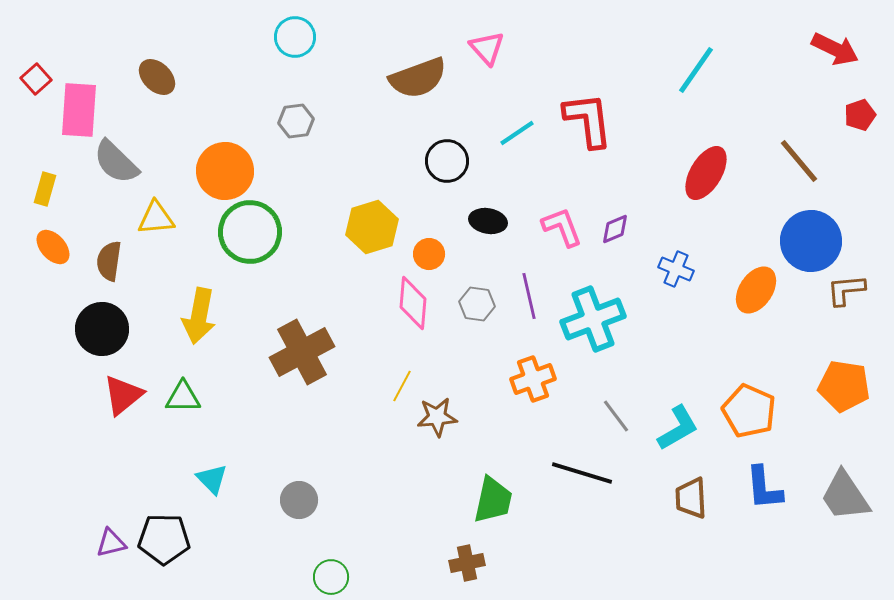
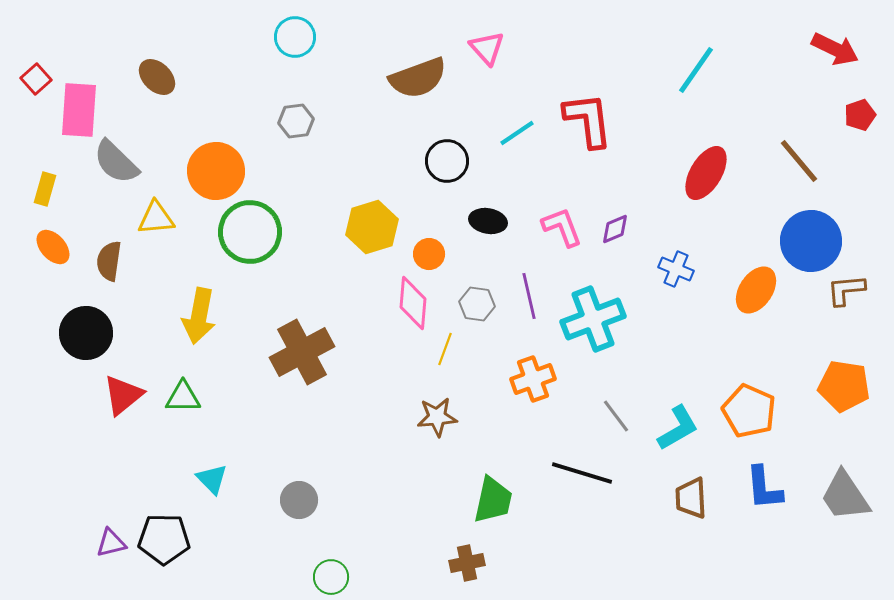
orange circle at (225, 171): moved 9 px left
black circle at (102, 329): moved 16 px left, 4 px down
yellow line at (402, 386): moved 43 px right, 37 px up; rotated 8 degrees counterclockwise
